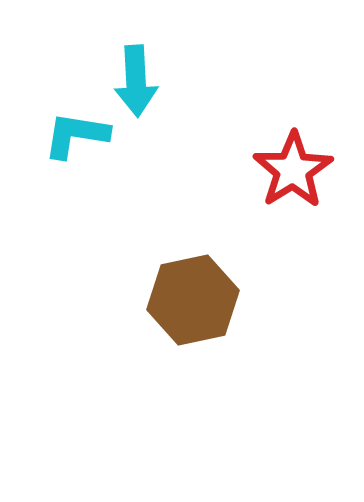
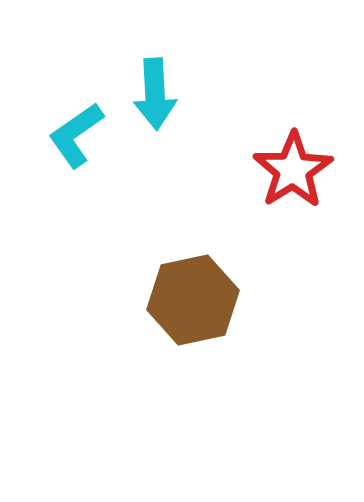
cyan arrow: moved 19 px right, 13 px down
cyan L-shape: rotated 44 degrees counterclockwise
